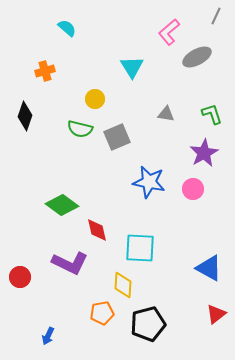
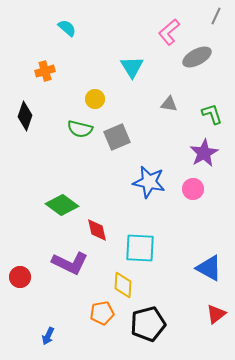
gray triangle: moved 3 px right, 10 px up
